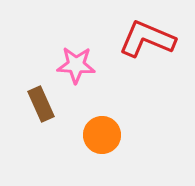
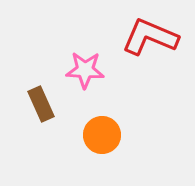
red L-shape: moved 3 px right, 2 px up
pink star: moved 9 px right, 5 px down
